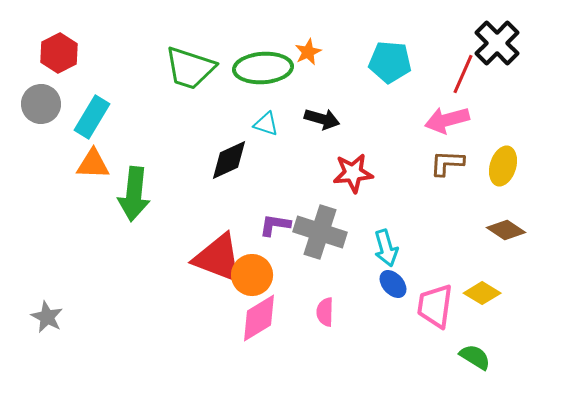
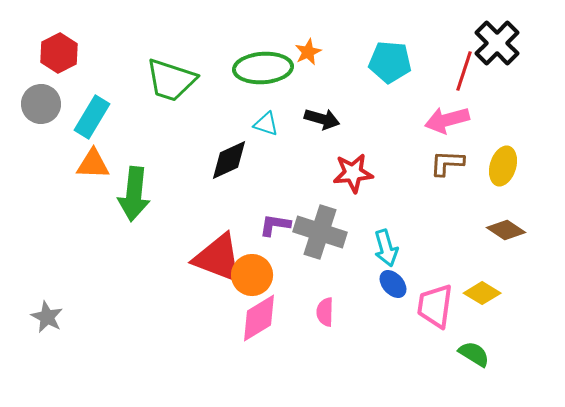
green trapezoid: moved 19 px left, 12 px down
red line: moved 1 px right, 3 px up; rotated 6 degrees counterclockwise
green semicircle: moved 1 px left, 3 px up
